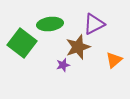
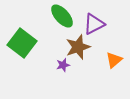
green ellipse: moved 12 px right, 8 px up; rotated 55 degrees clockwise
